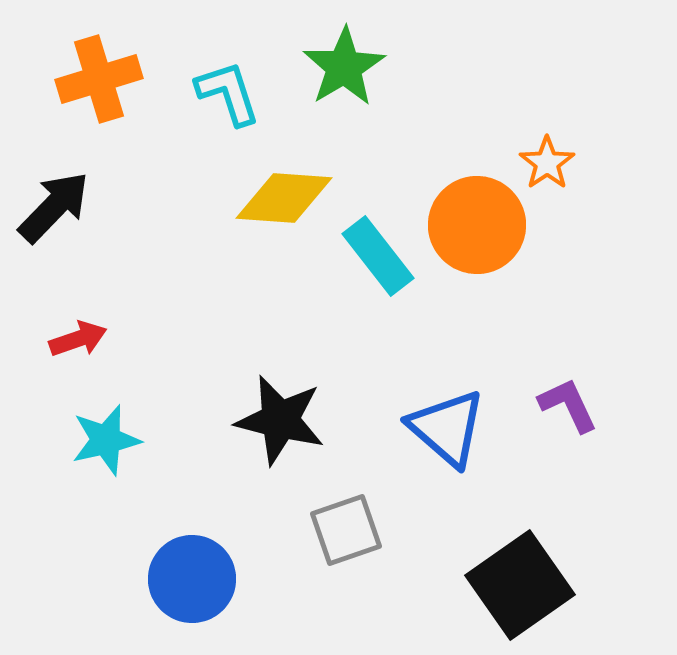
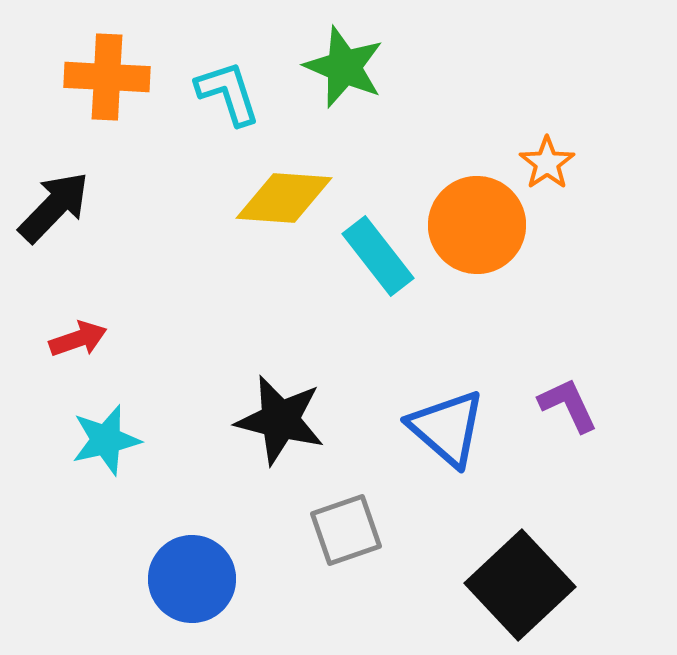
green star: rotated 18 degrees counterclockwise
orange cross: moved 8 px right, 2 px up; rotated 20 degrees clockwise
black square: rotated 8 degrees counterclockwise
